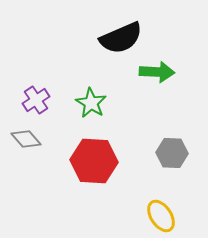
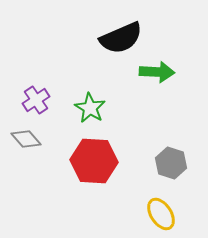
green star: moved 1 px left, 5 px down
gray hexagon: moved 1 px left, 10 px down; rotated 16 degrees clockwise
yellow ellipse: moved 2 px up
